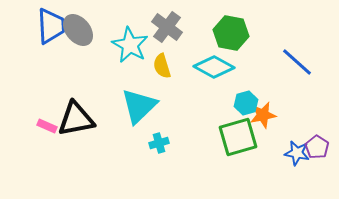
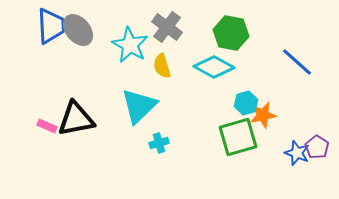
blue star: rotated 10 degrees clockwise
